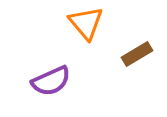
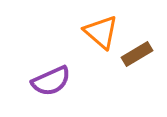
orange triangle: moved 15 px right, 9 px down; rotated 9 degrees counterclockwise
